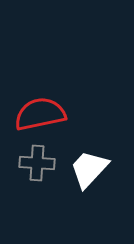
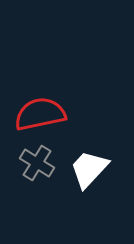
gray cross: rotated 28 degrees clockwise
